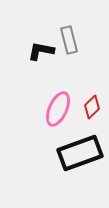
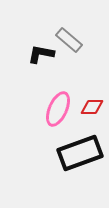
gray rectangle: rotated 36 degrees counterclockwise
black L-shape: moved 3 px down
red diamond: rotated 45 degrees clockwise
